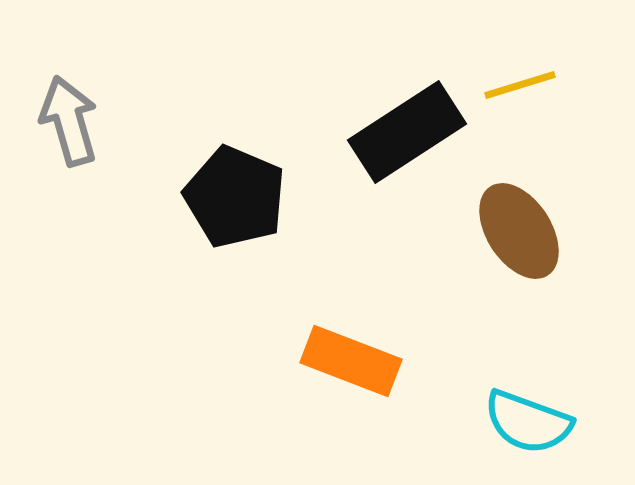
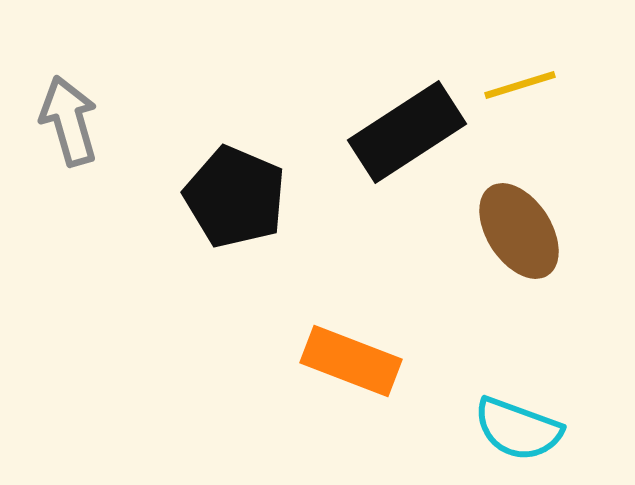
cyan semicircle: moved 10 px left, 7 px down
